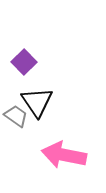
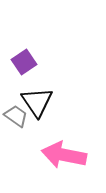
purple square: rotated 10 degrees clockwise
